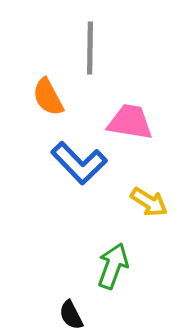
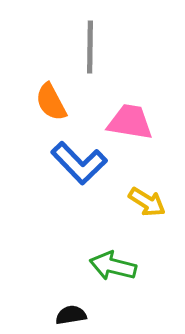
gray line: moved 1 px up
orange semicircle: moved 3 px right, 5 px down
yellow arrow: moved 2 px left
green arrow: rotated 96 degrees counterclockwise
black semicircle: rotated 108 degrees clockwise
